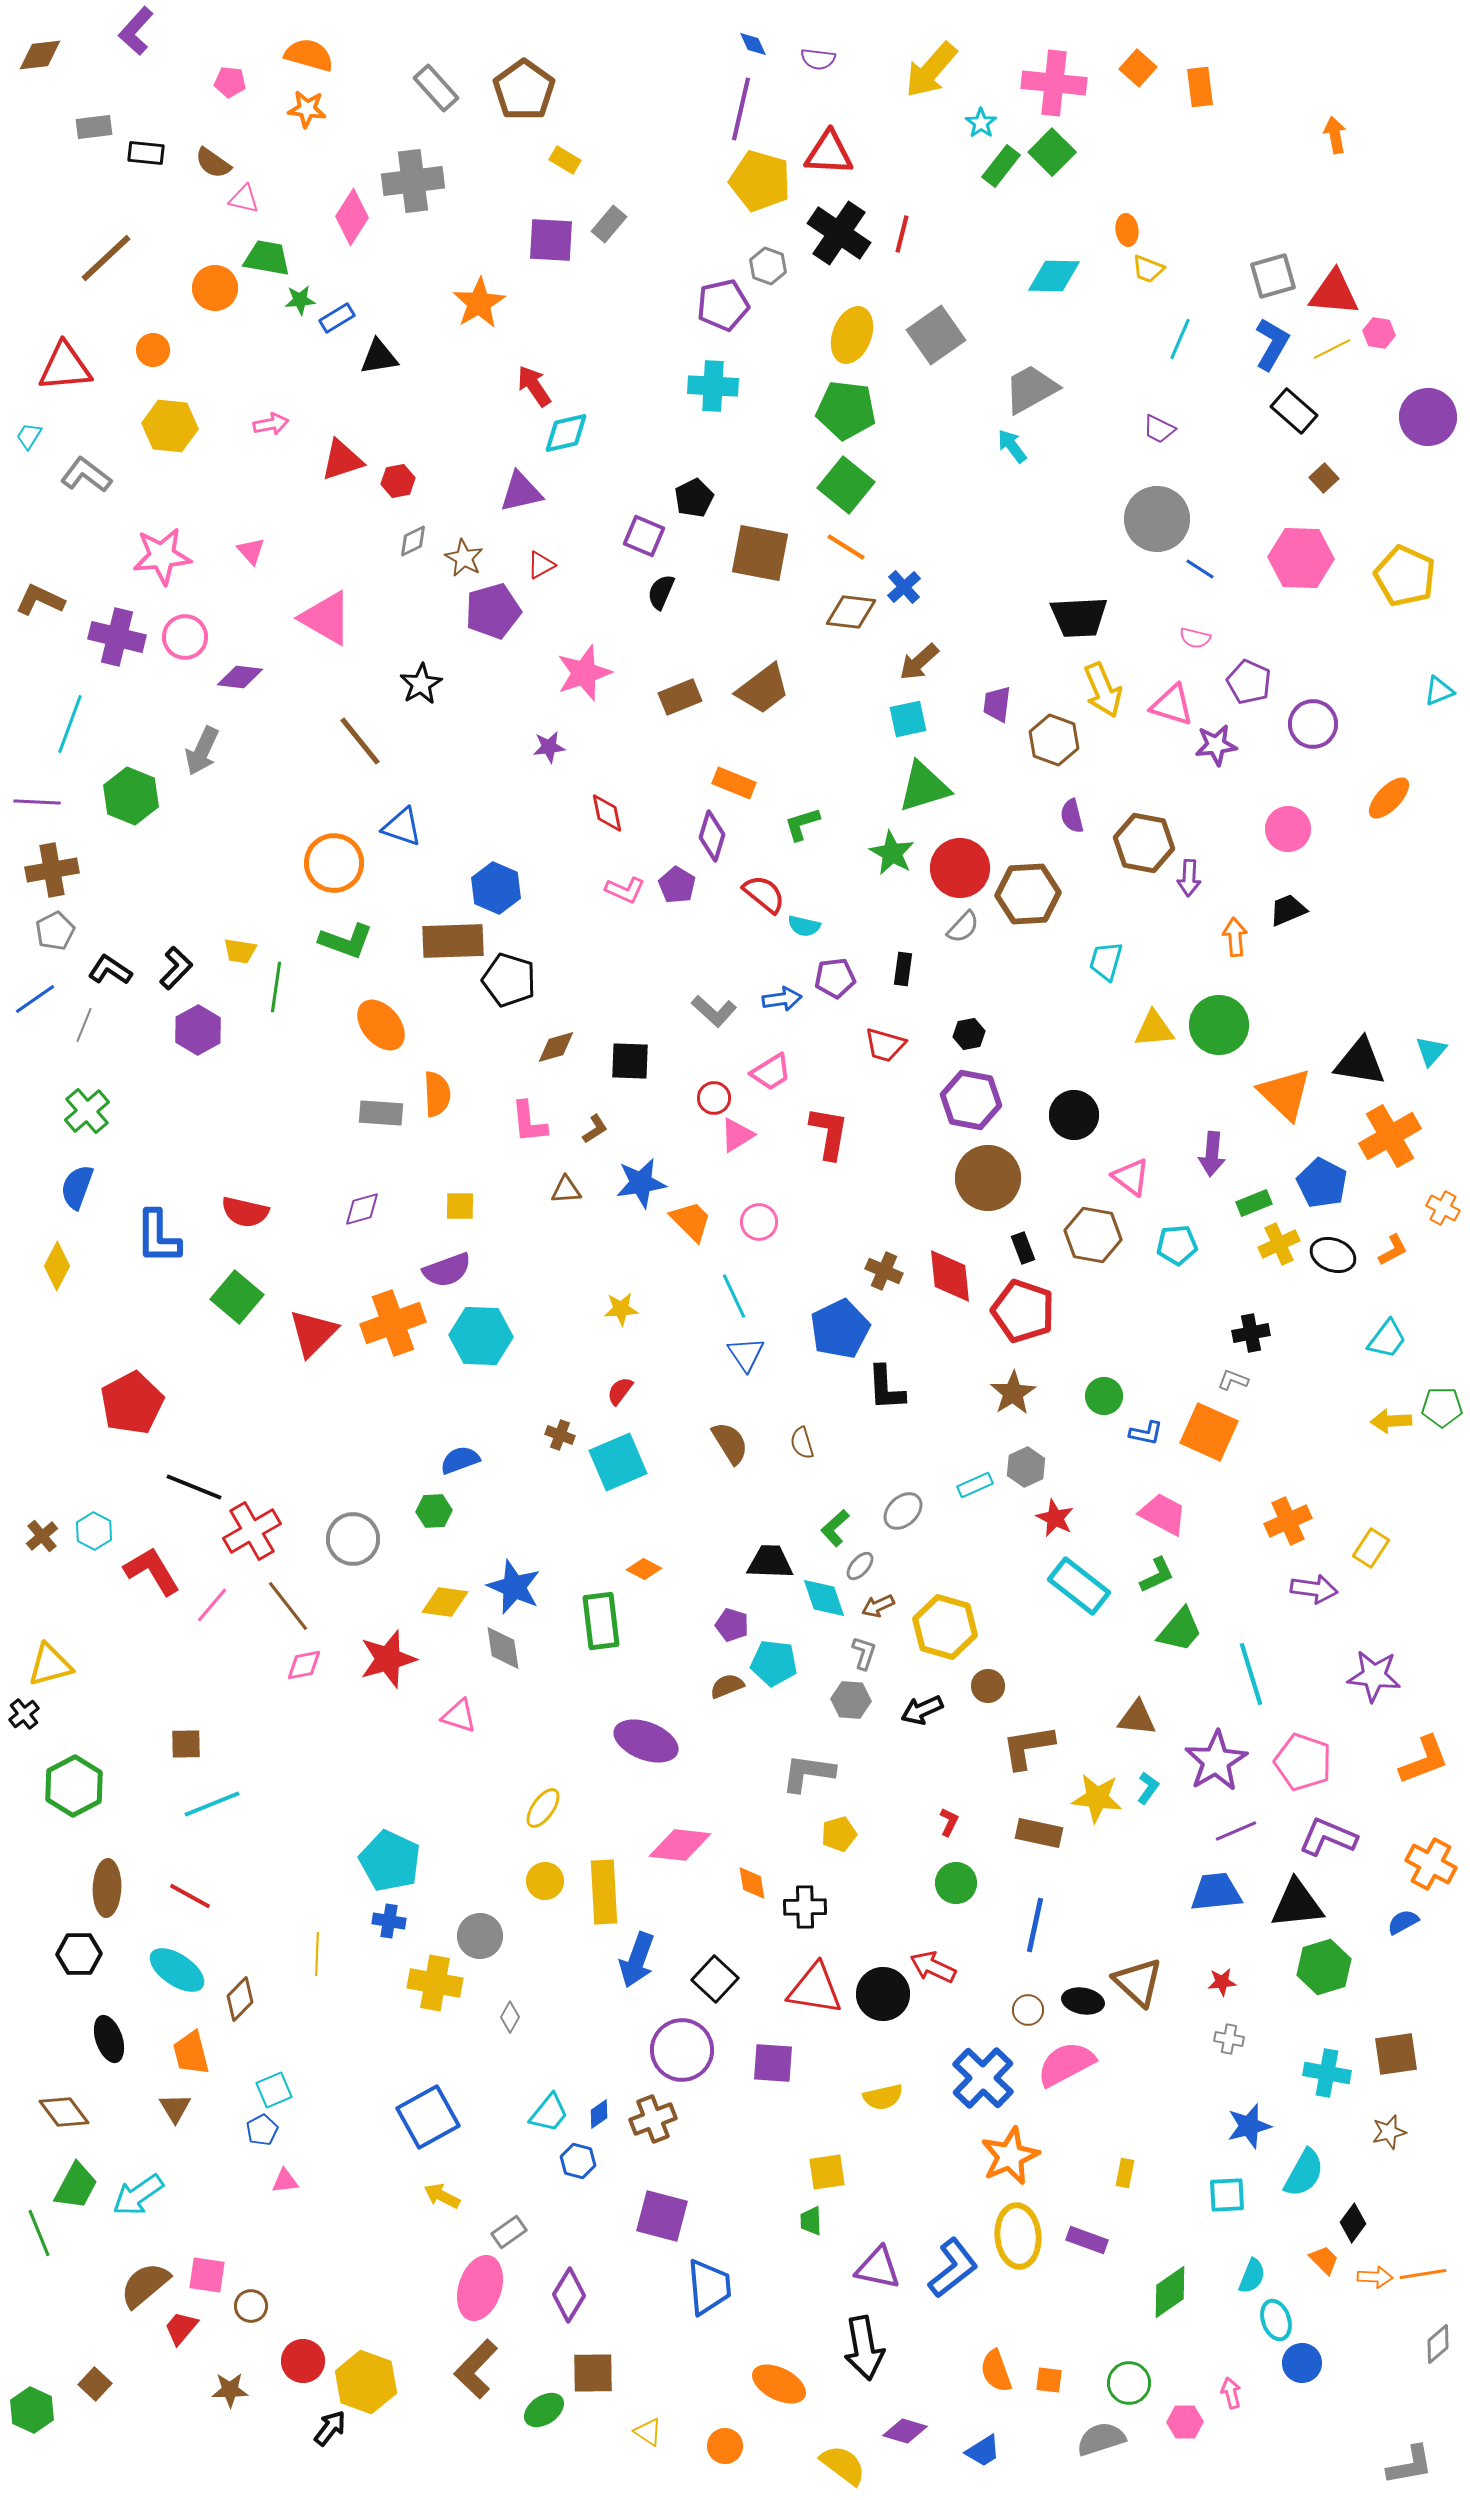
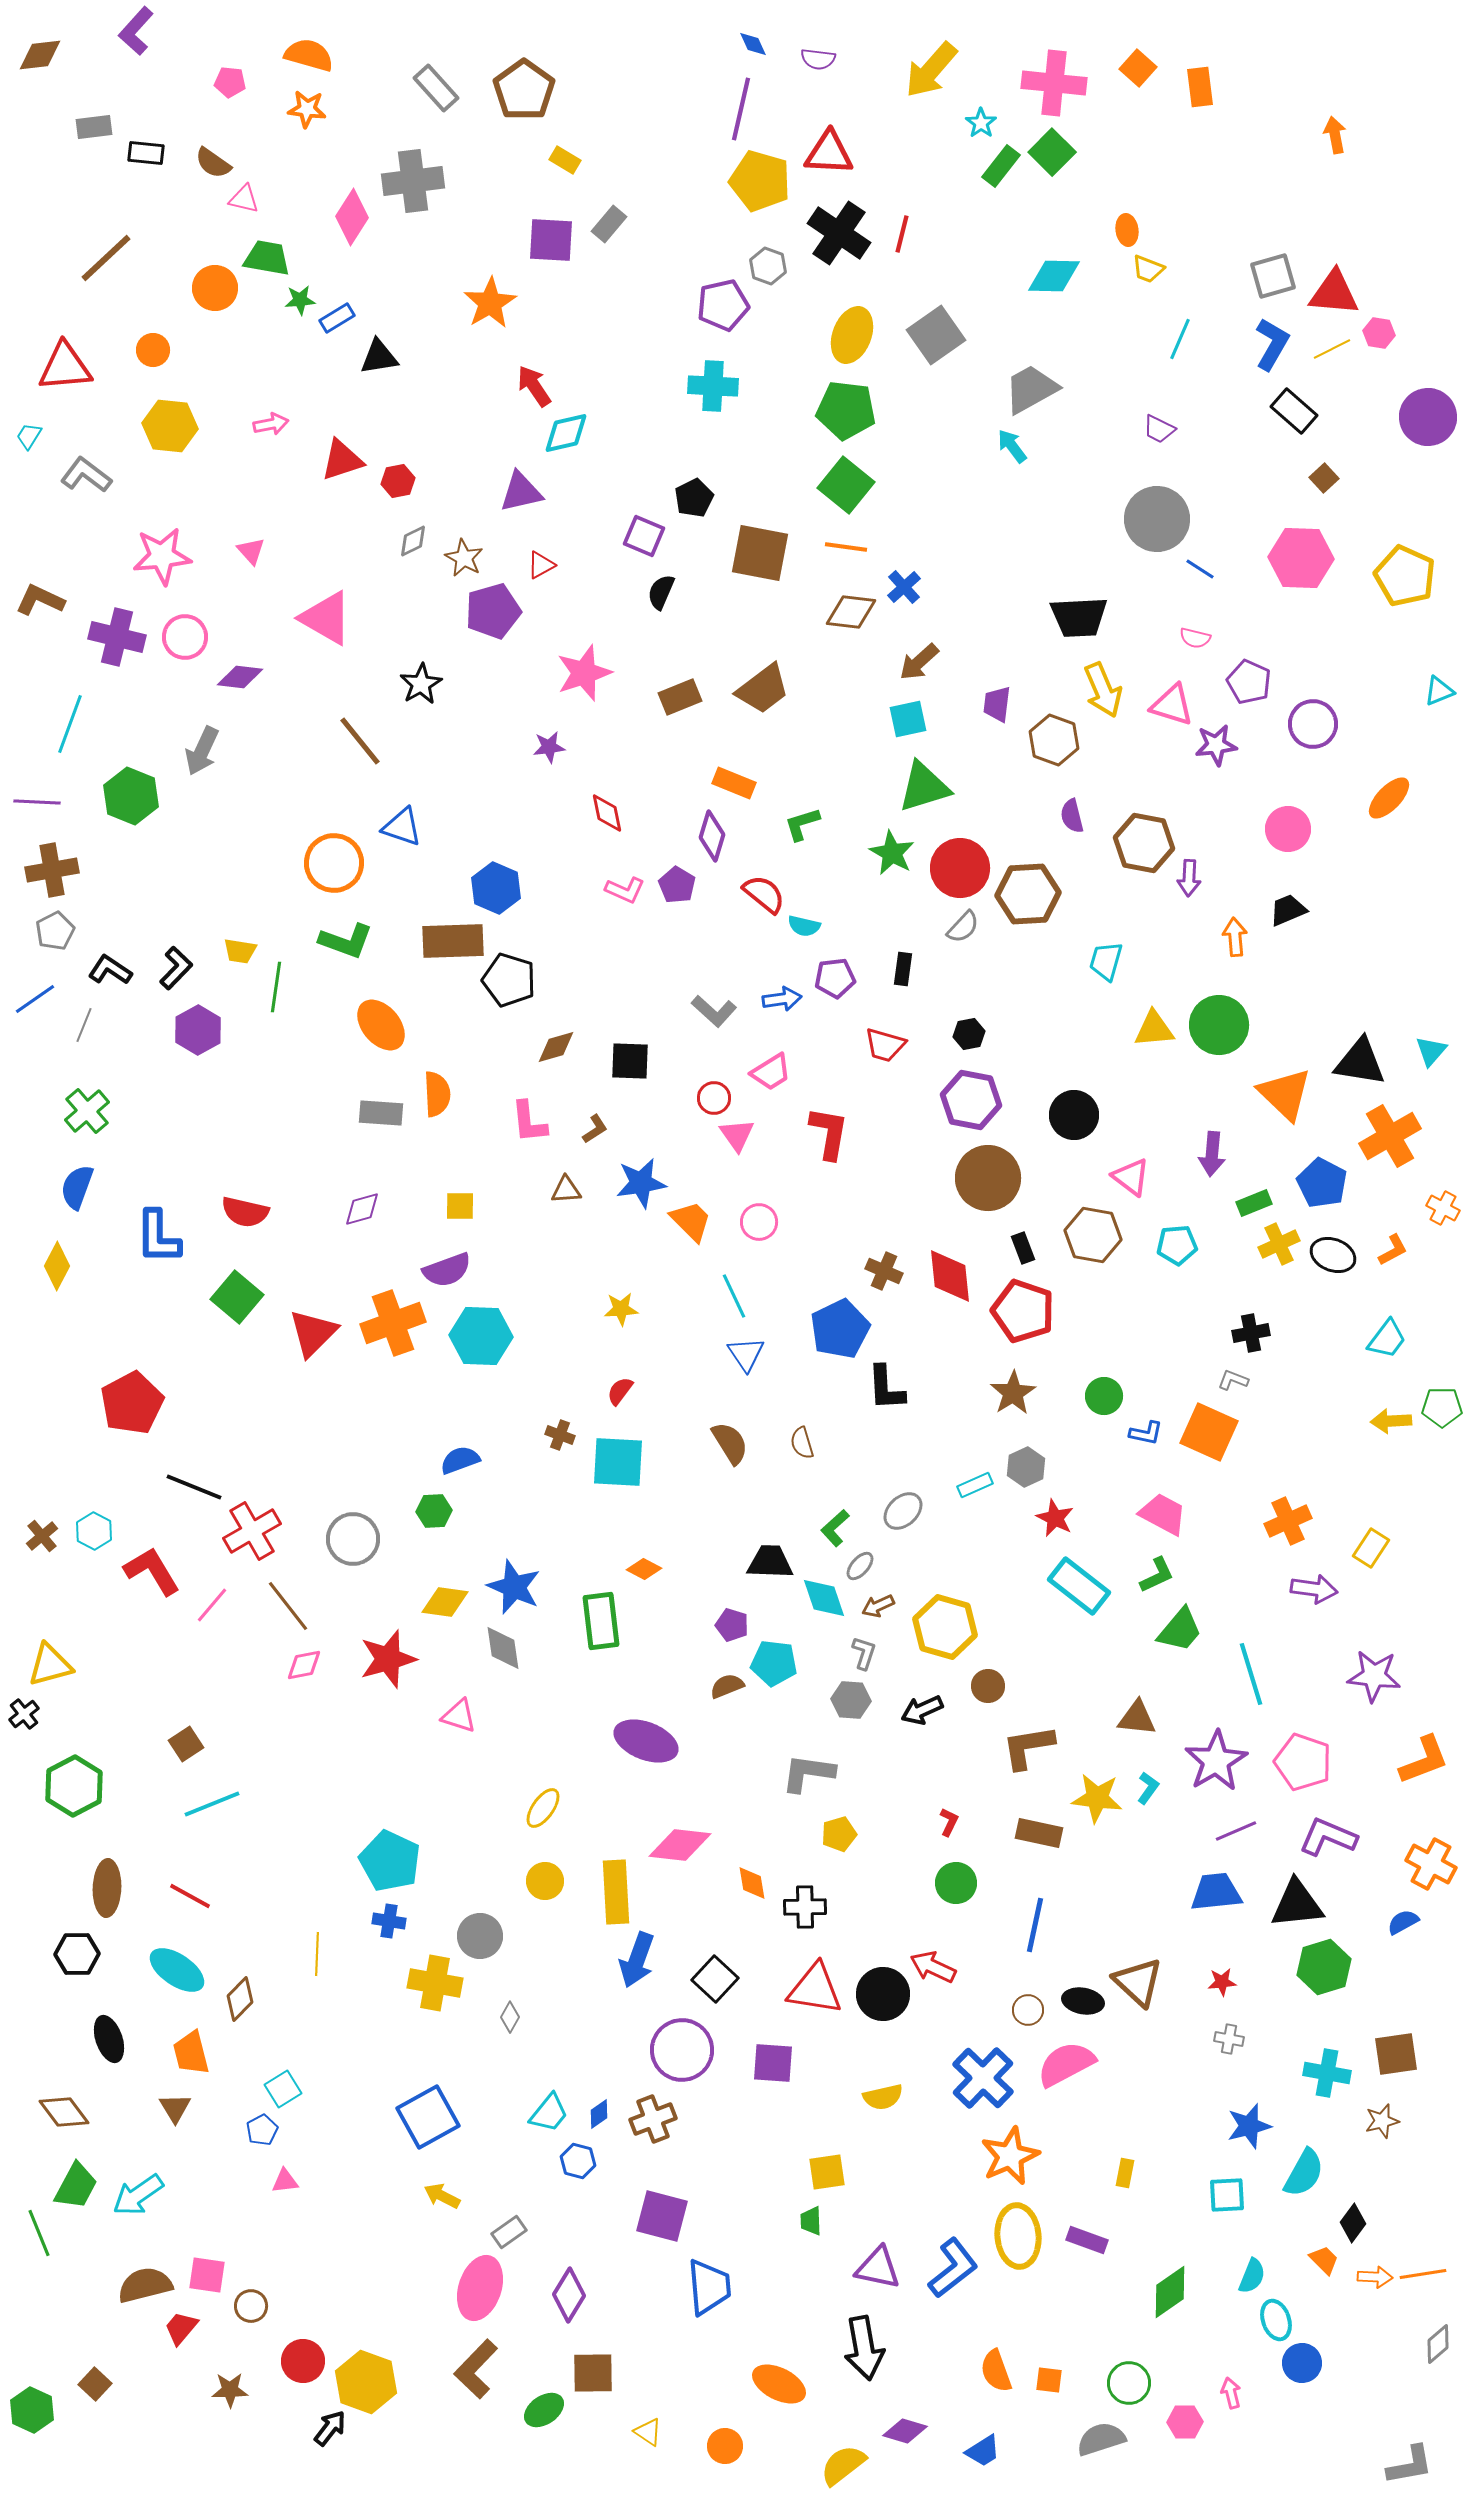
orange star at (479, 303): moved 11 px right
orange line at (846, 547): rotated 24 degrees counterclockwise
pink triangle at (737, 1135): rotated 33 degrees counterclockwise
cyan square at (618, 1462): rotated 26 degrees clockwise
brown square at (186, 1744): rotated 32 degrees counterclockwise
yellow rectangle at (604, 1892): moved 12 px right
black hexagon at (79, 1954): moved 2 px left
cyan square at (274, 2090): moved 9 px right, 1 px up; rotated 9 degrees counterclockwise
brown star at (1389, 2132): moved 7 px left, 11 px up
brown semicircle at (145, 2285): rotated 26 degrees clockwise
yellow semicircle at (843, 2465): rotated 75 degrees counterclockwise
